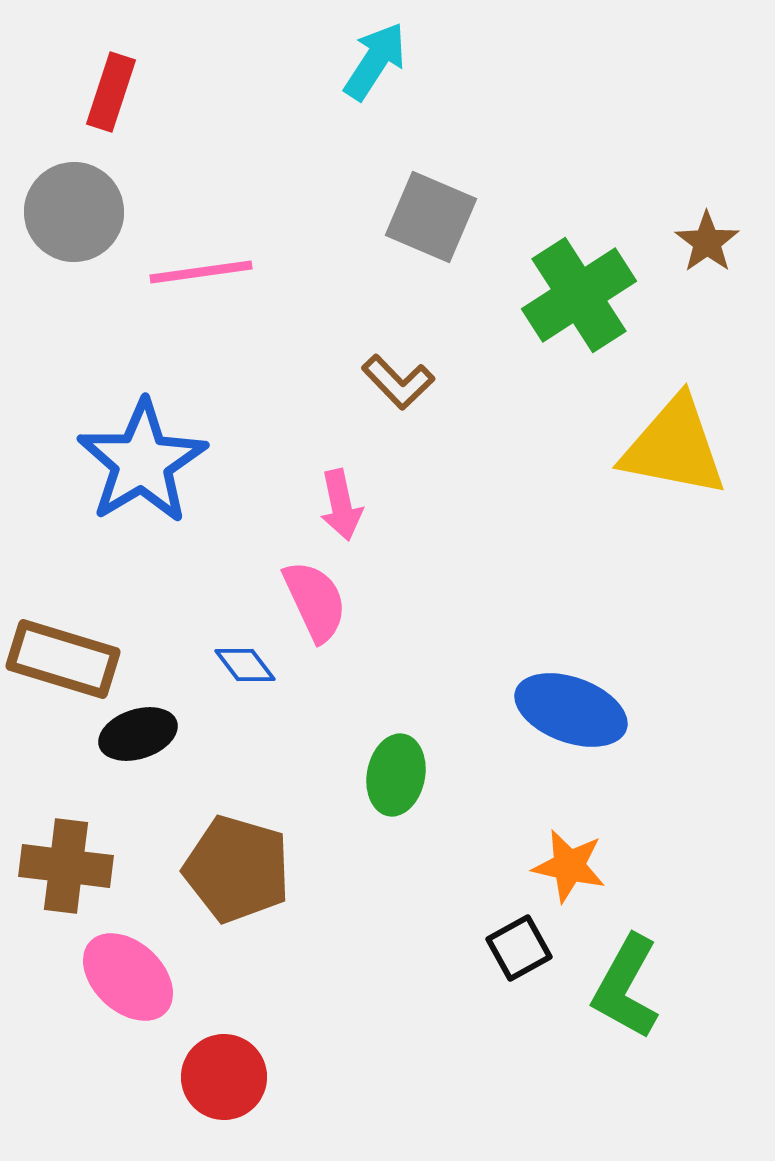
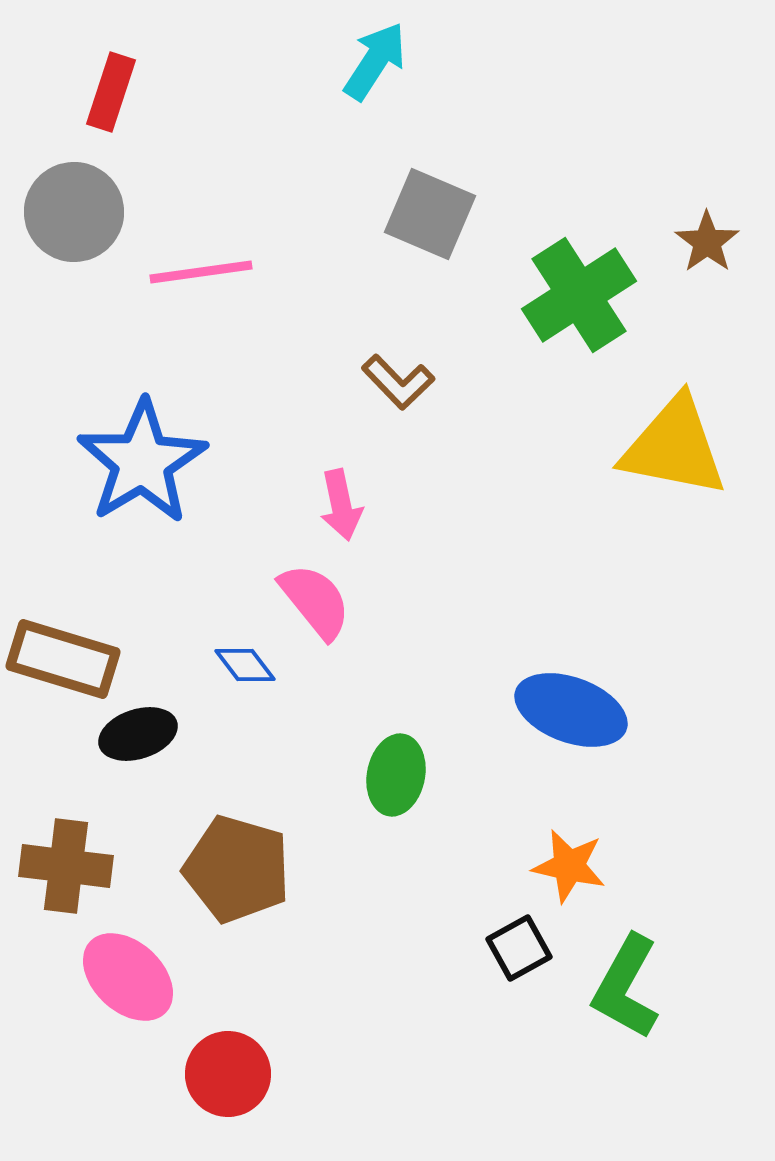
gray square: moved 1 px left, 3 px up
pink semicircle: rotated 14 degrees counterclockwise
red circle: moved 4 px right, 3 px up
